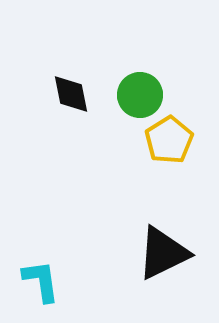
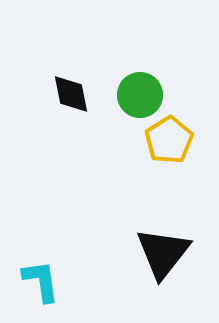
black triangle: rotated 26 degrees counterclockwise
